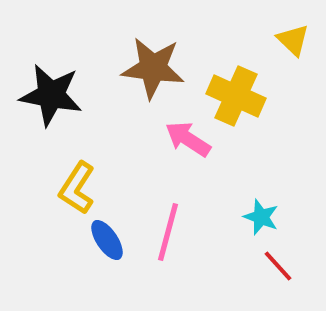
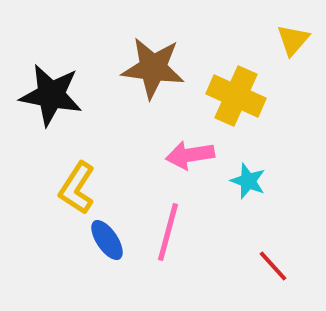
yellow triangle: rotated 27 degrees clockwise
pink arrow: moved 2 px right, 16 px down; rotated 42 degrees counterclockwise
cyan star: moved 13 px left, 36 px up
red line: moved 5 px left
